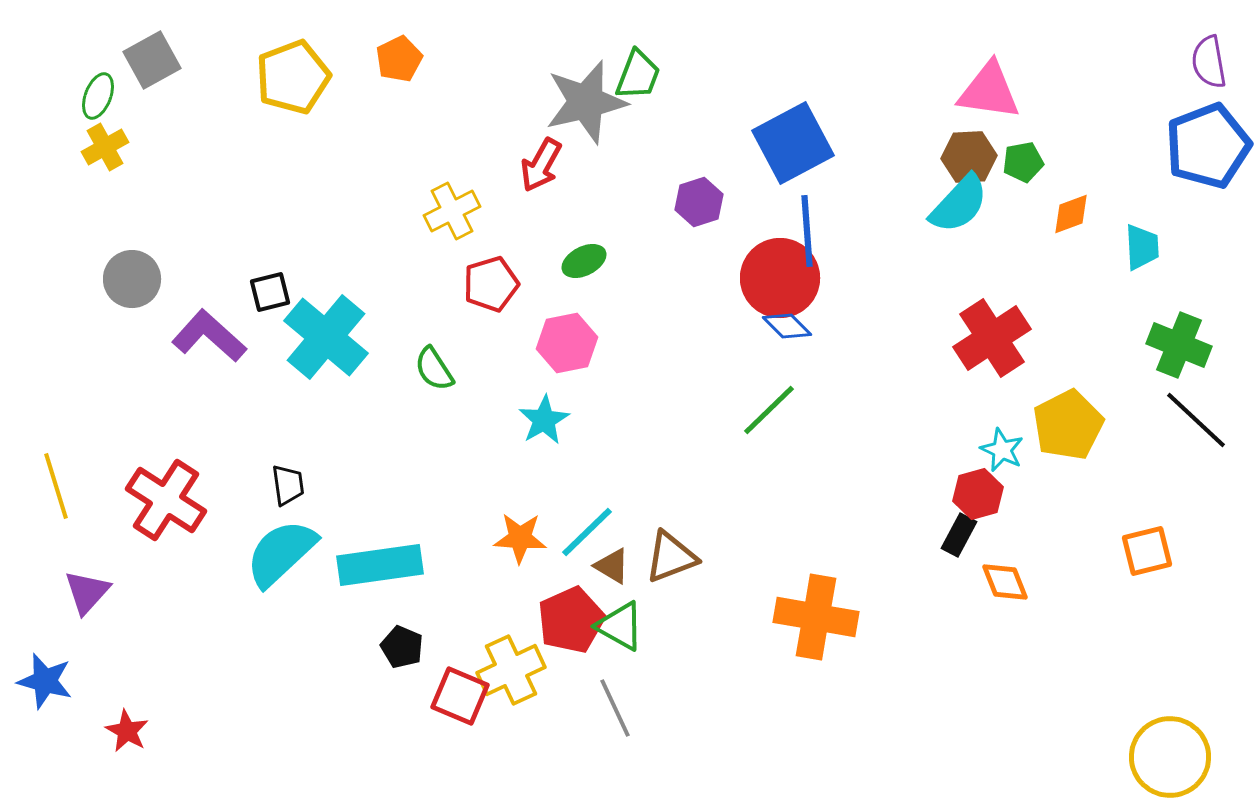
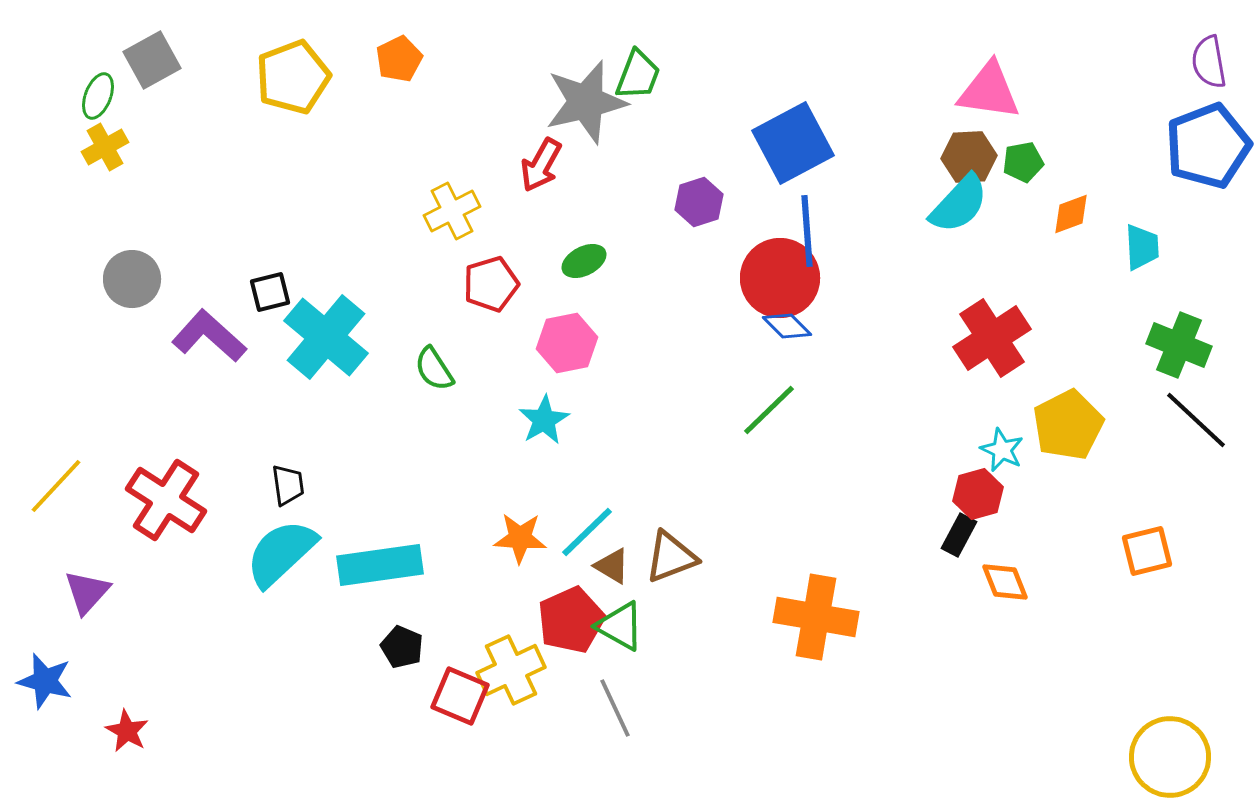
yellow line at (56, 486): rotated 60 degrees clockwise
